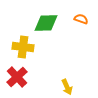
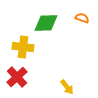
orange semicircle: moved 1 px right, 1 px up
yellow arrow: rotated 14 degrees counterclockwise
